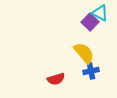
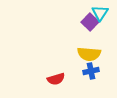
cyan triangle: rotated 36 degrees clockwise
yellow semicircle: moved 5 px right, 1 px down; rotated 135 degrees clockwise
